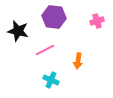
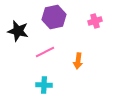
purple hexagon: rotated 20 degrees counterclockwise
pink cross: moved 2 px left
pink line: moved 2 px down
cyan cross: moved 7 px left, 5 px down; rotated 21 degrees counterclockwise
